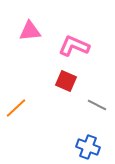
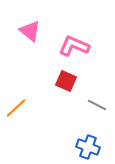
pink triangle: rotated 45 degrees clockwise
